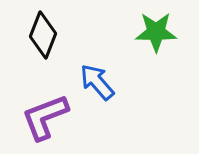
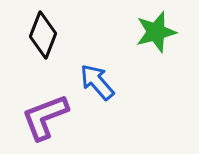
green star: rotated 15 degrees counterclockwise
